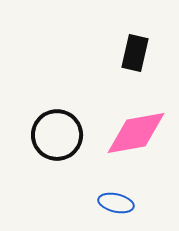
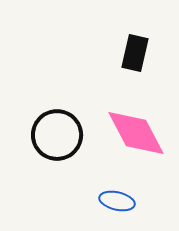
pink diamond: rotated 72 degrees clockwise
blue ellipse: moved 1 px right, 2 px up
